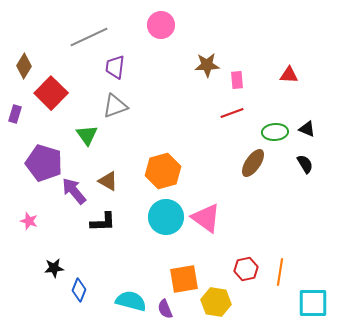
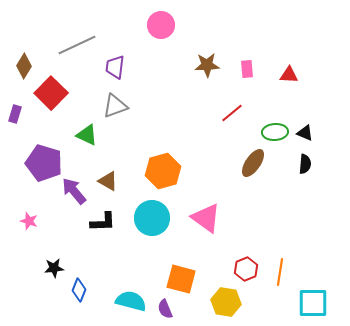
gray line: moved 12 px left, 8 px down
pink rectangle: moved 10 px right, 11 px up
red line: rotated 20 degrees counterclockwise
black triangle: moved 2 px left, 4 px down
green triangle: rotated 30 degrees counterclockwise
black semicircle: rotated 36 degrees clockwise
cyan circle: moved 14 px left, 1 px down
red hexagon: rotated 10 degrees counterclockwise
orange square: moved 3 px left; rotated 24 degrees clockwise
yellow hexagon: moved 10 px right
